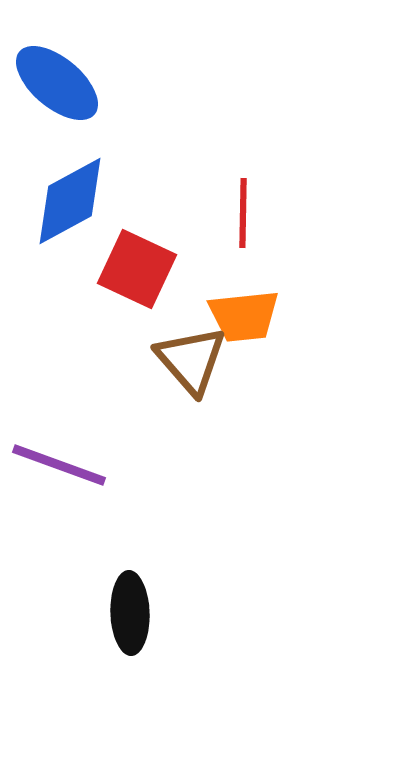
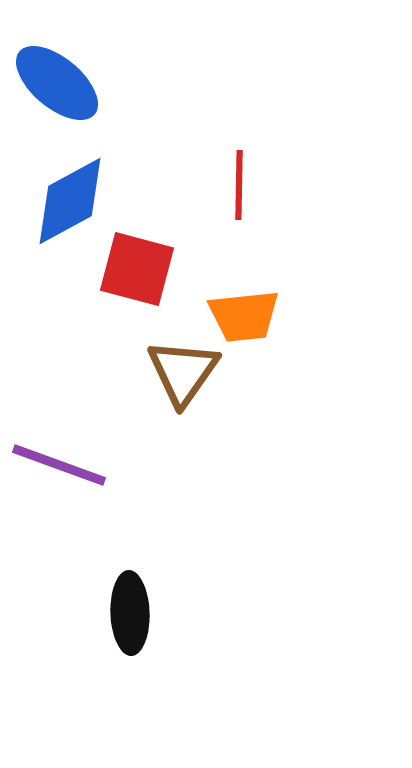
red line: moved 4 px left, 28 px up
red square: rotated 10 degrees counterclockwise
brown triangle: moved 8 px left, 12 px down; rotated 16 degrees clockwise
